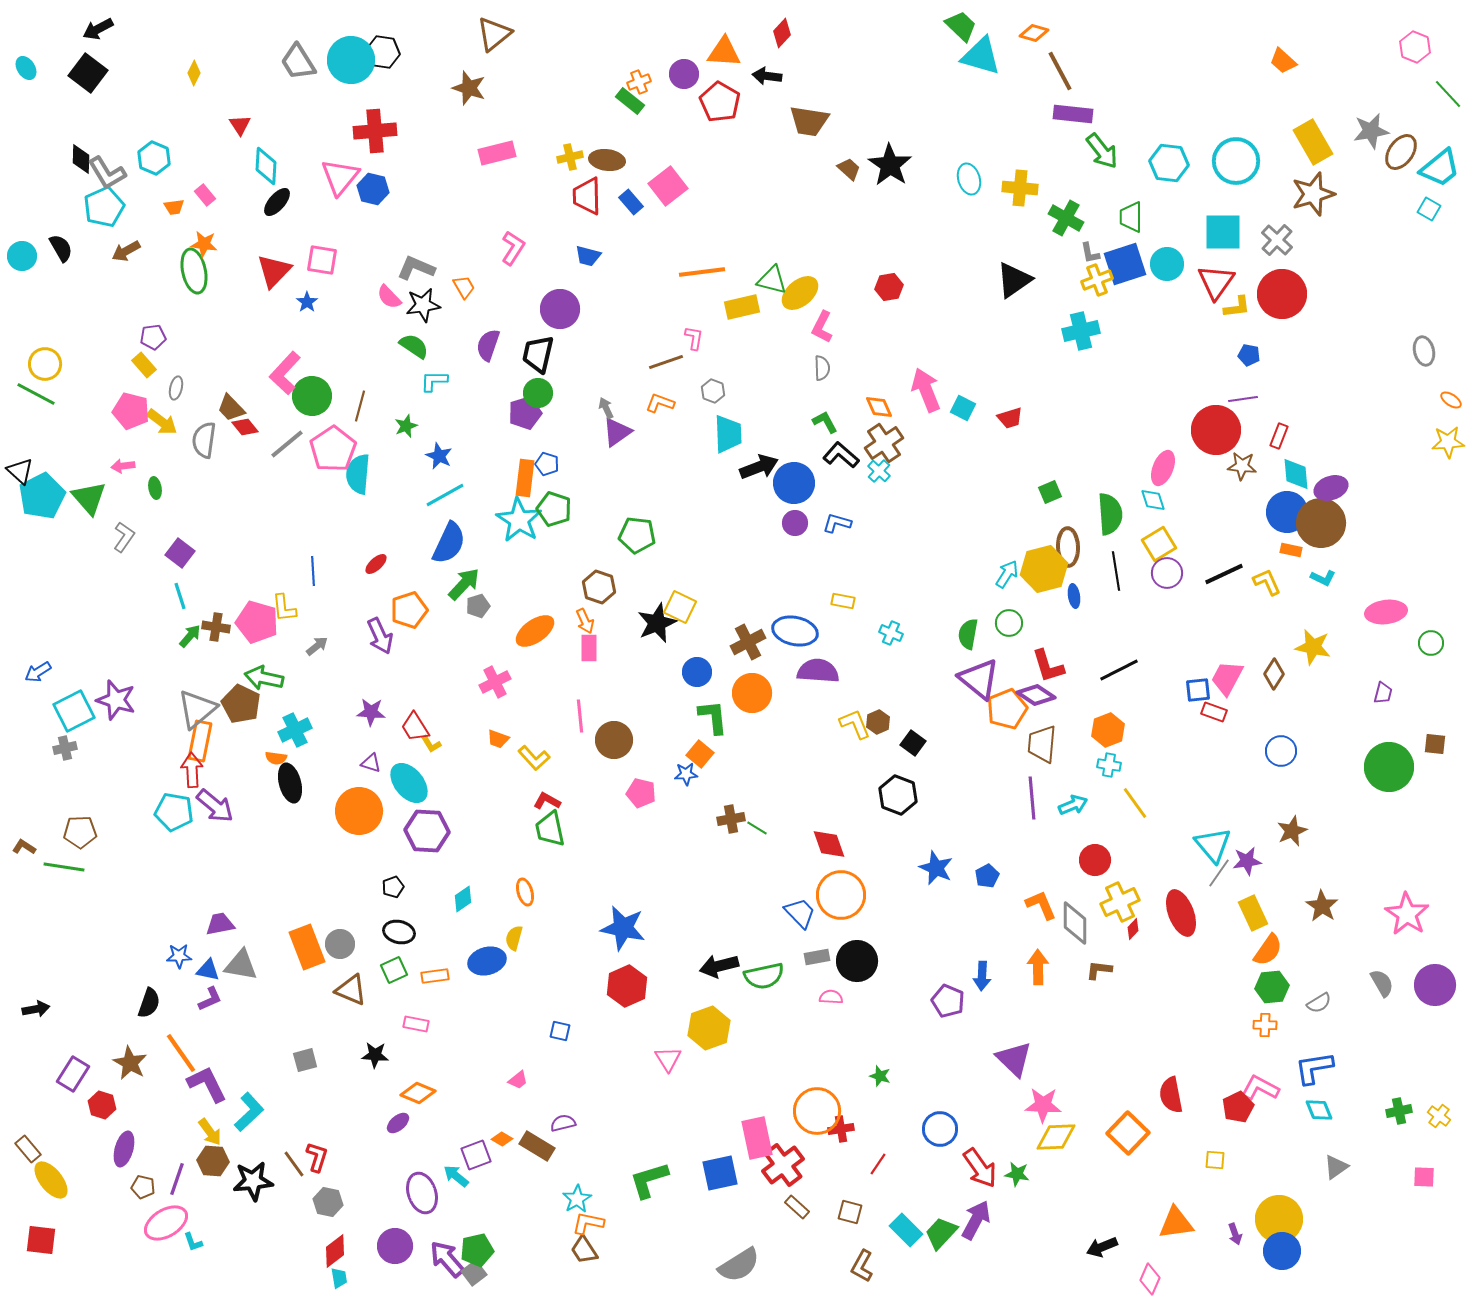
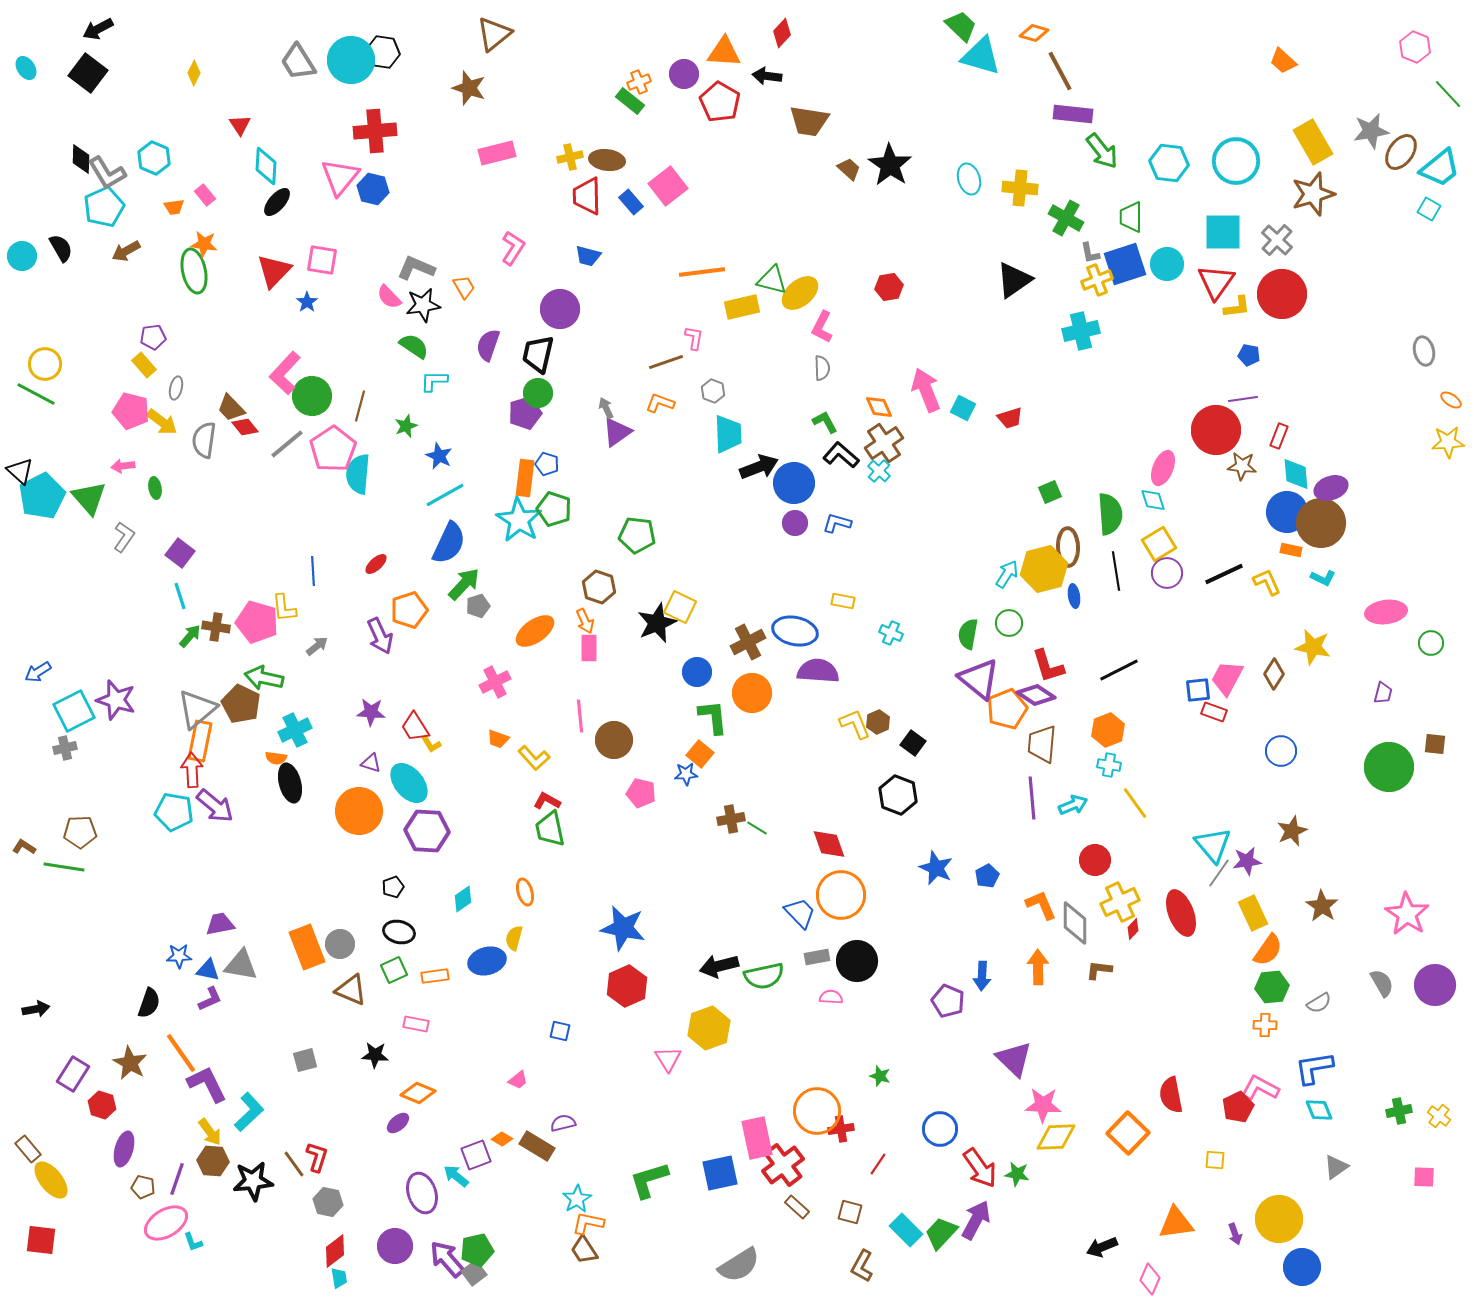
blue circle at (1282, 1251): moved 20 px right, 16 px down
